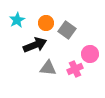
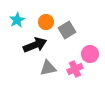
orange circle: moved 1 px up
gray square: rotated 24 degrees clockwise
gray triangle: rotated 18 degrees counterclockwise
